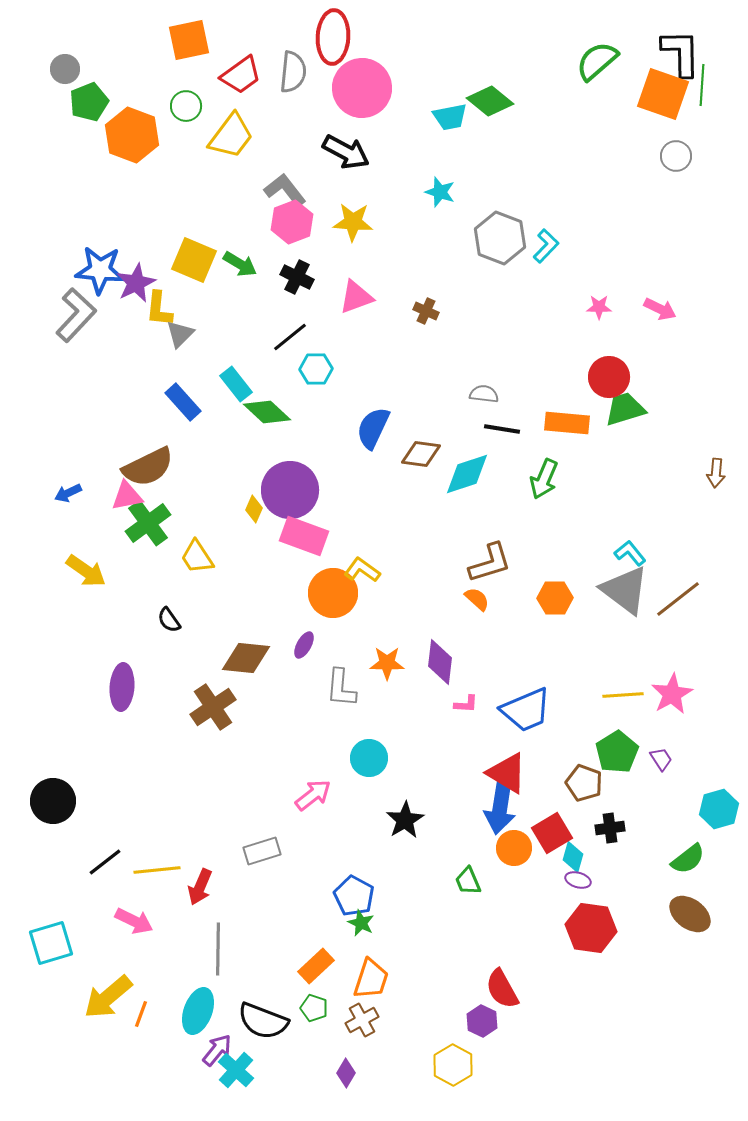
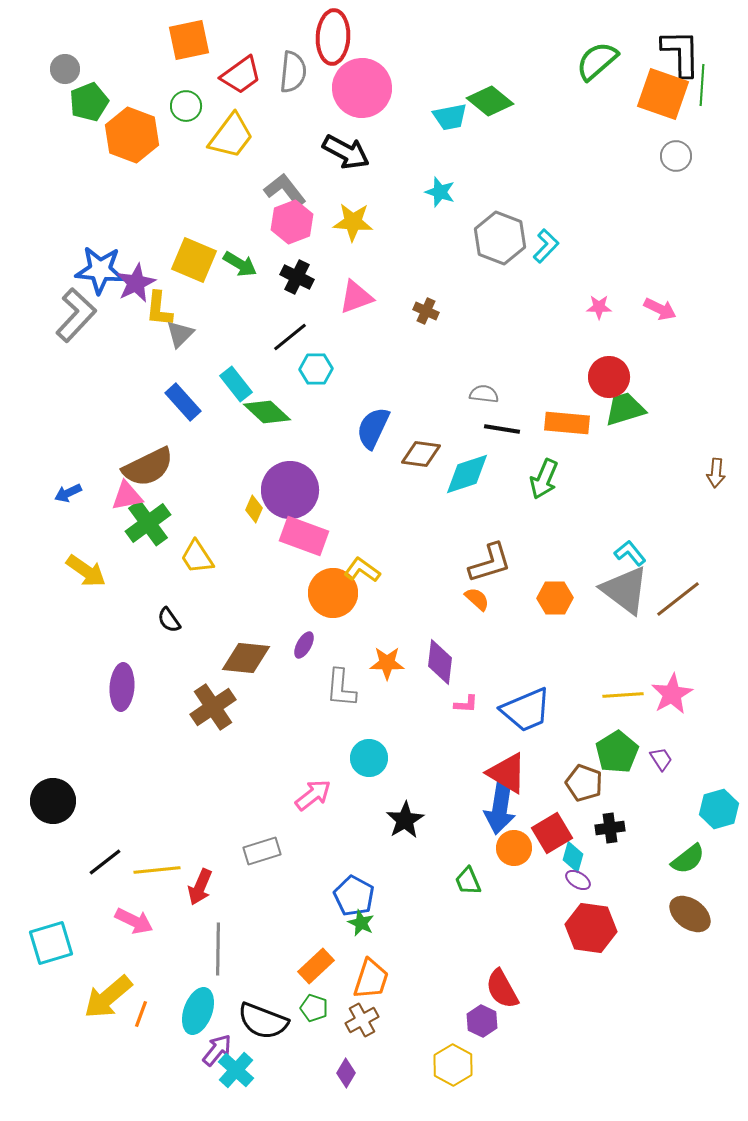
purple ellipse at (578, 880): rotated 15 degrees clockwise
